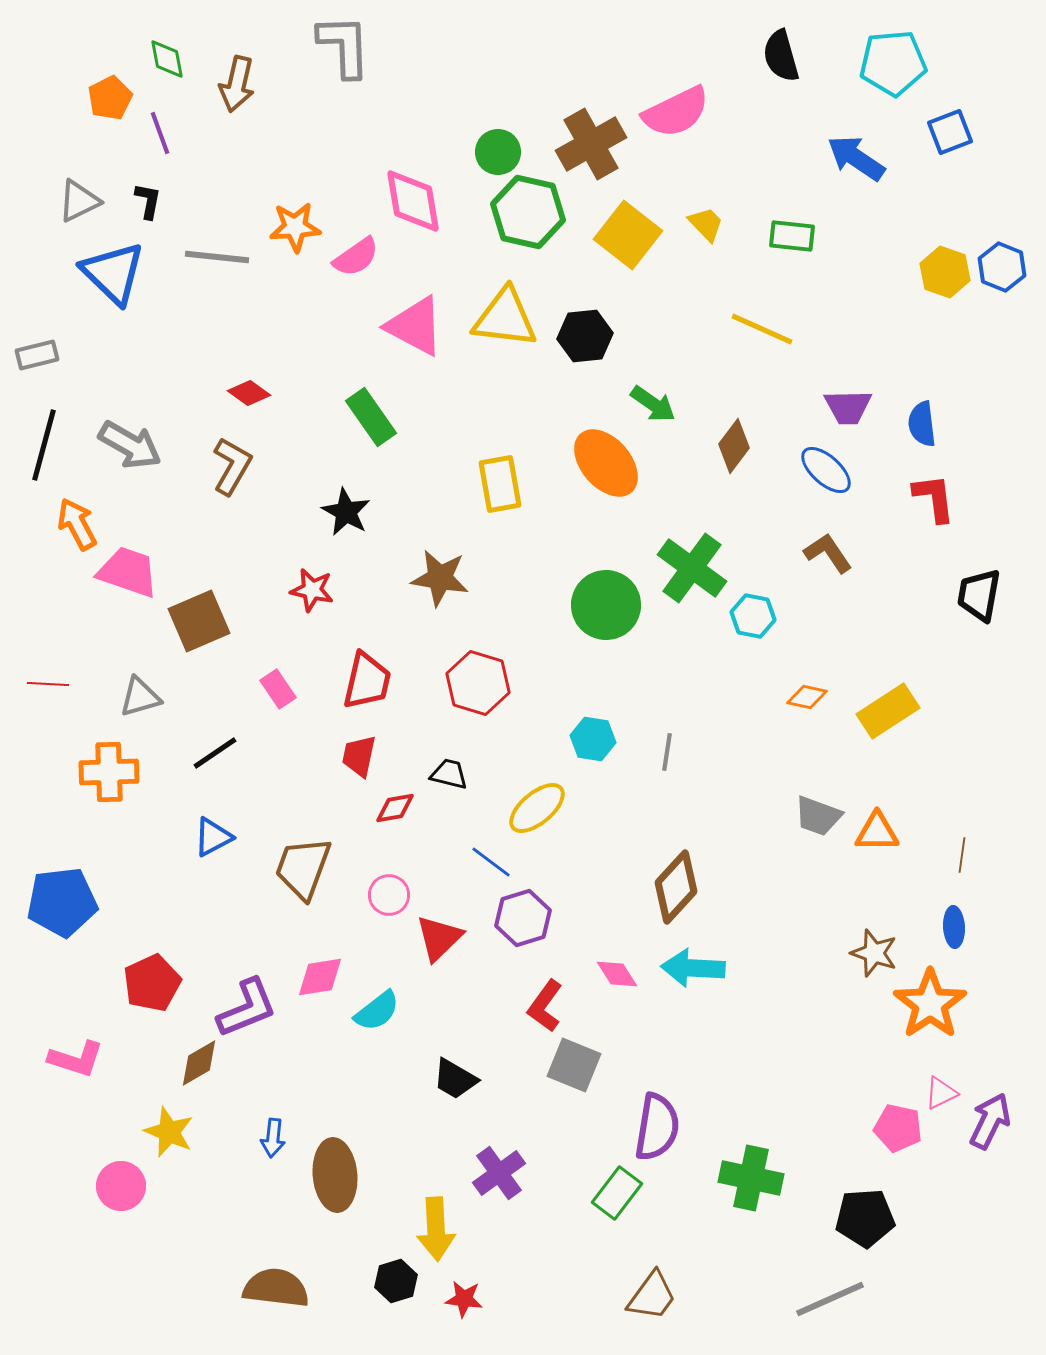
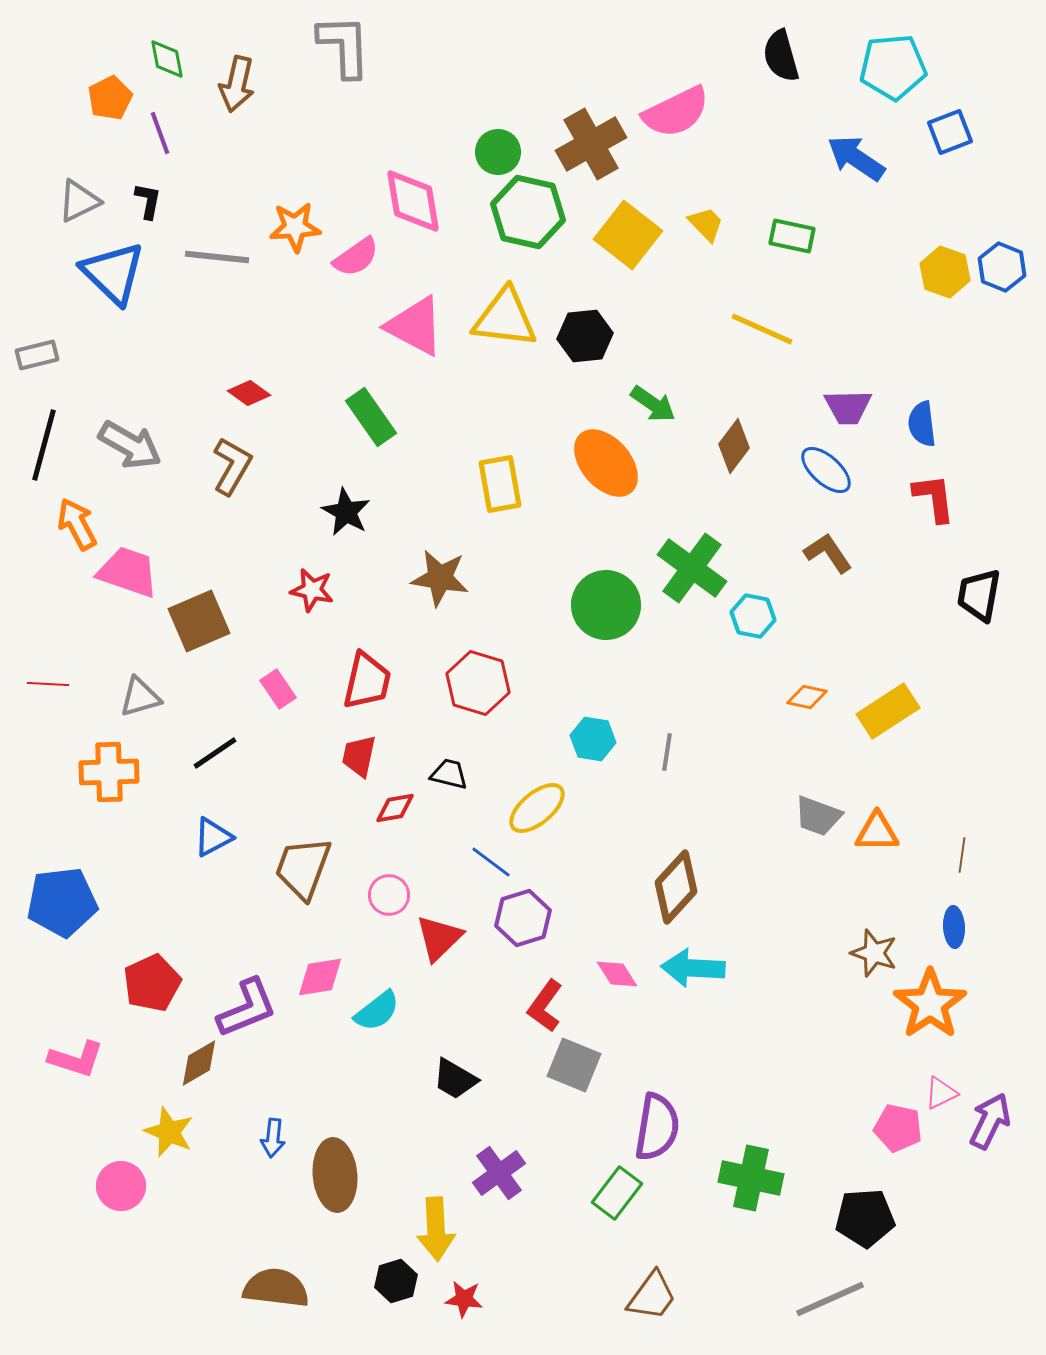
cyan pentagon at (893, 63): moved 4 px down
green rectangle at (792, 236): rotated 6 degrees clockwise
